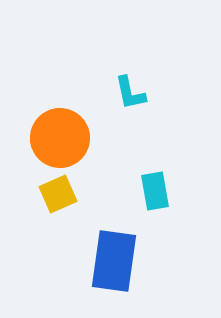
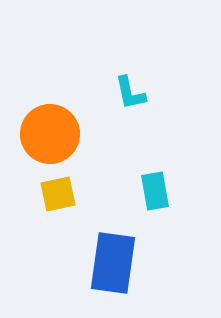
orange circle: moved 10 px left, 4 px up
yellow square: rotated 12 degrees clockwise
blue rectangle: moved 1 px left, 2 px down
